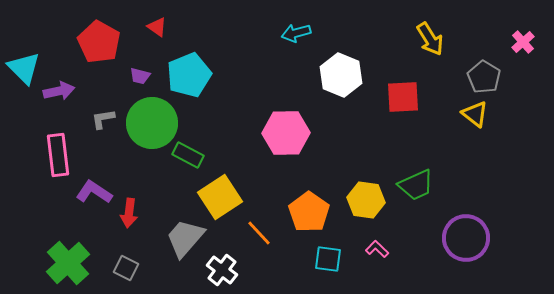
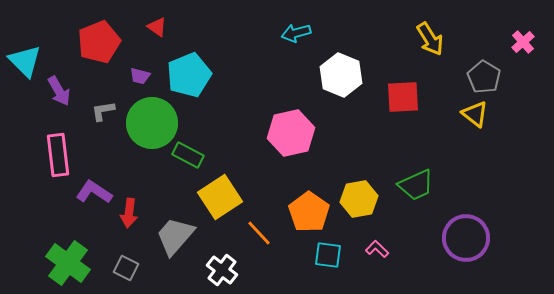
red pentagon: rotated 21 degrees clockwise
cyan triangle: moved 1 px right, 7 px up
purple arrow: rotated 72 degrees clockwise
gray L-shape: moved 8 px up
pink hexagon: moved 5 px right; rotated 12 degrees counterclockwise
yellow hexagon: moved 7 px left, 1 px up; rotated 18 degrees counterclockwise
gray trapezoid: moved 10 px left, 2 px up
cyan square: moved 4 px up
green cross: rotated 12 degrees counterclockwise
